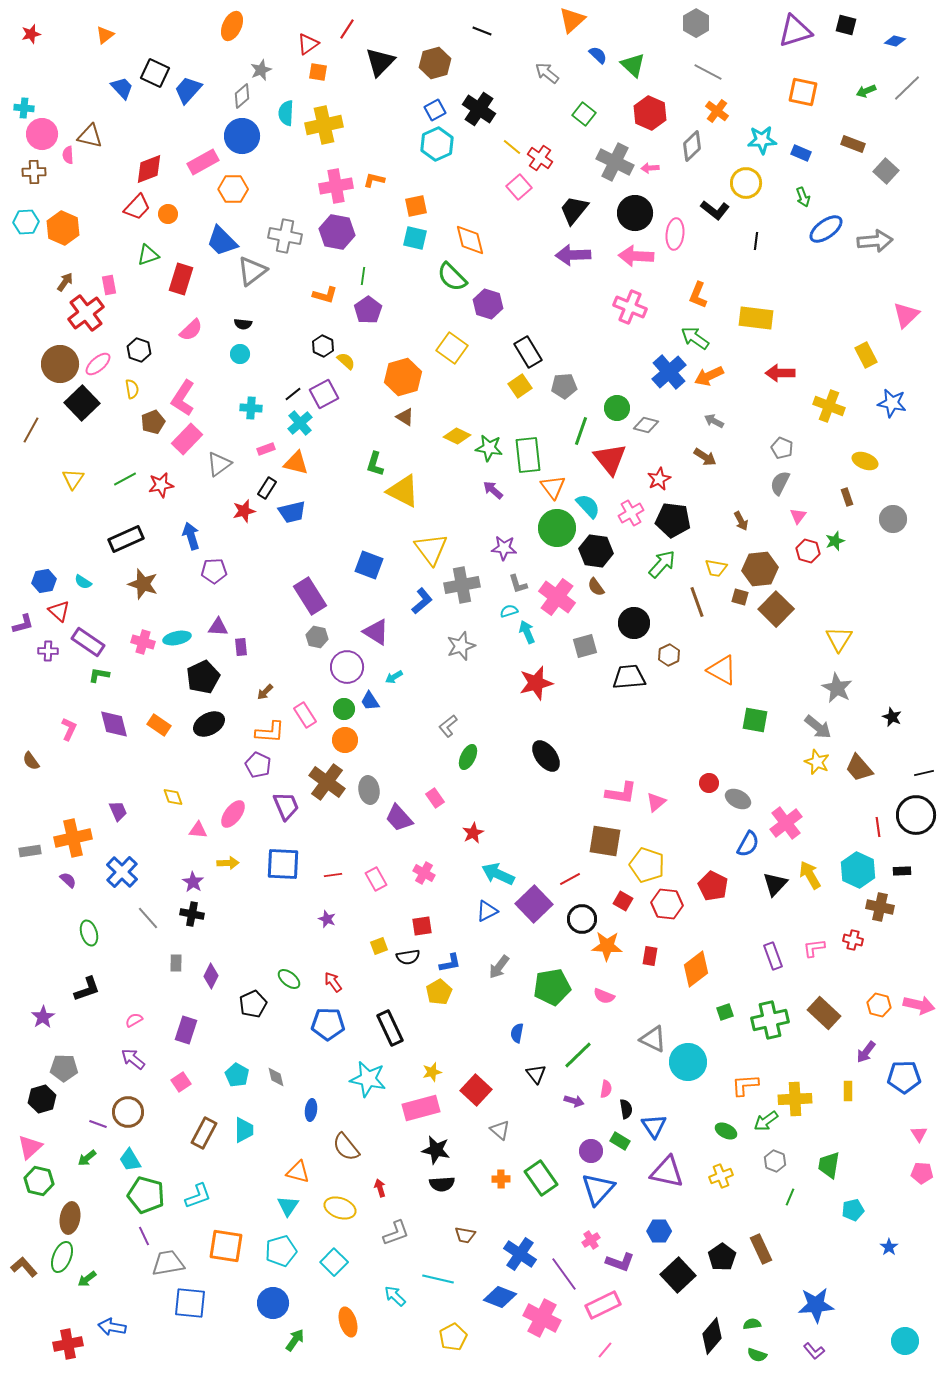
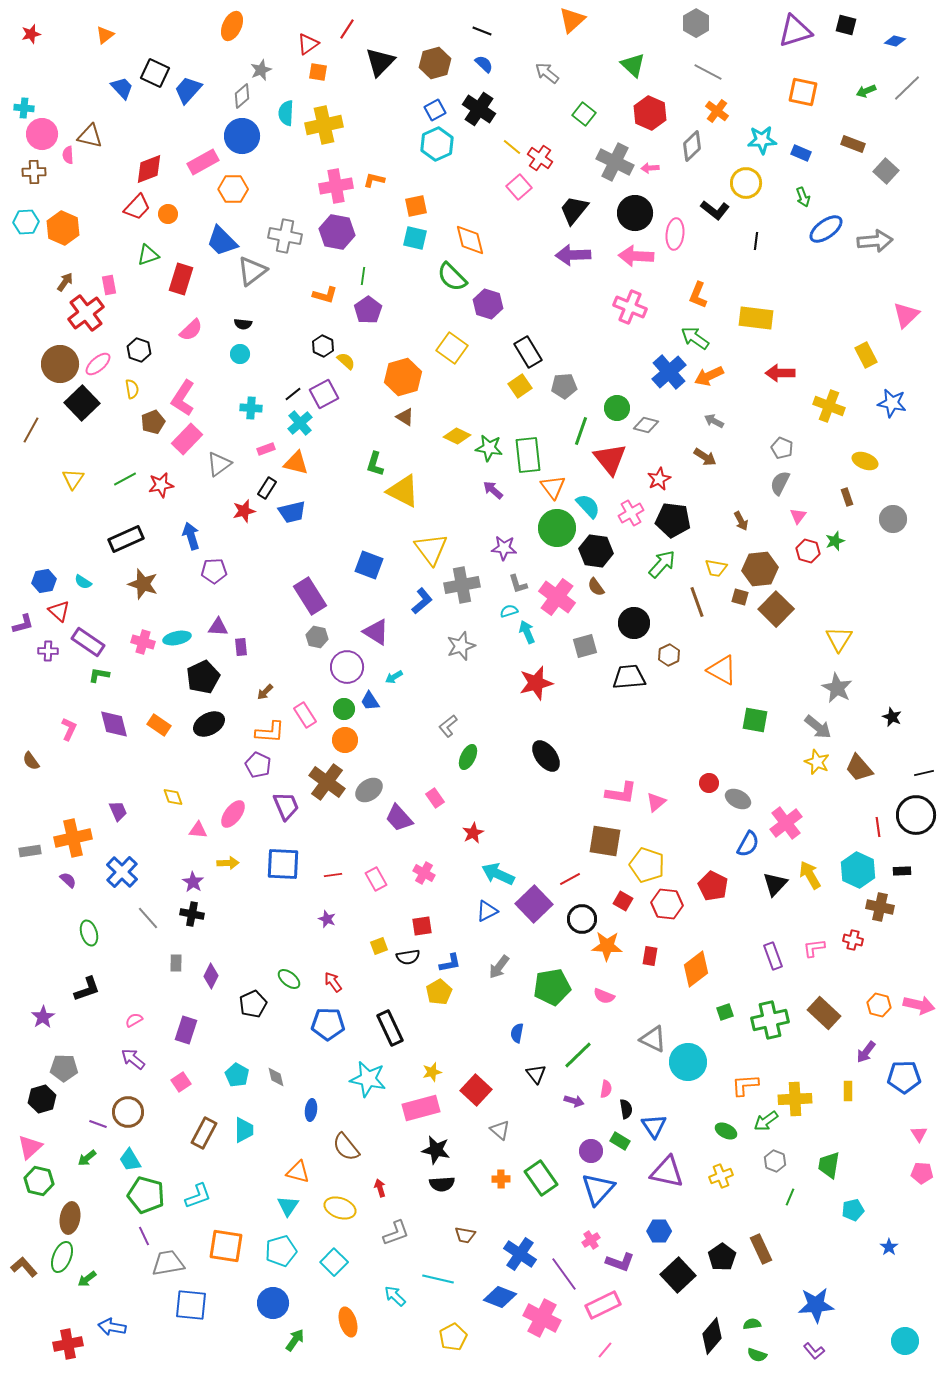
blue semicircle at (598, 55): moved 114 px left, 9 px down
gray ellipse at (369, 790): rotated 64 degrees clockwise
blue square at (190, 1303): moved 1 px right, 2 px down
